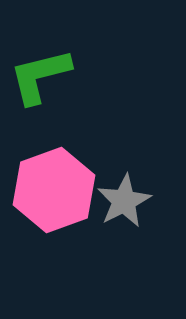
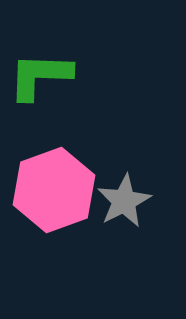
green L-shape: rotated 16 degrees clockwise
